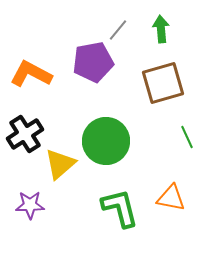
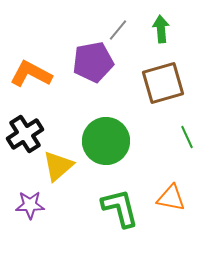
yellow triangle: moved 2 px left, 2 px down
